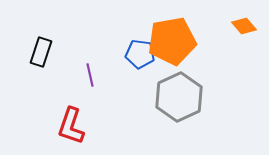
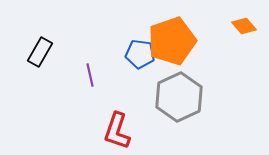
orange pentagon: rotated 9 degrees counterclockwise
black rectangle: moved 1 px left; rotated 12 degrees clockwise
red L-shape: moved 46 px right, 5 px down
